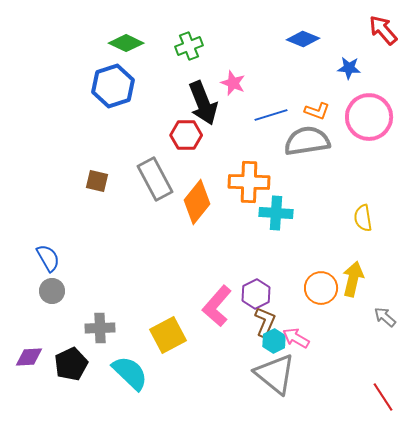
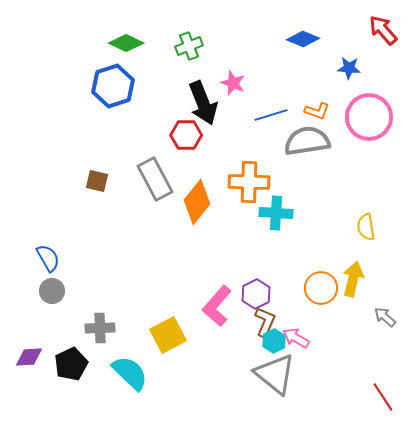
yellow semicircle: moved 3 px right, 9 px down
